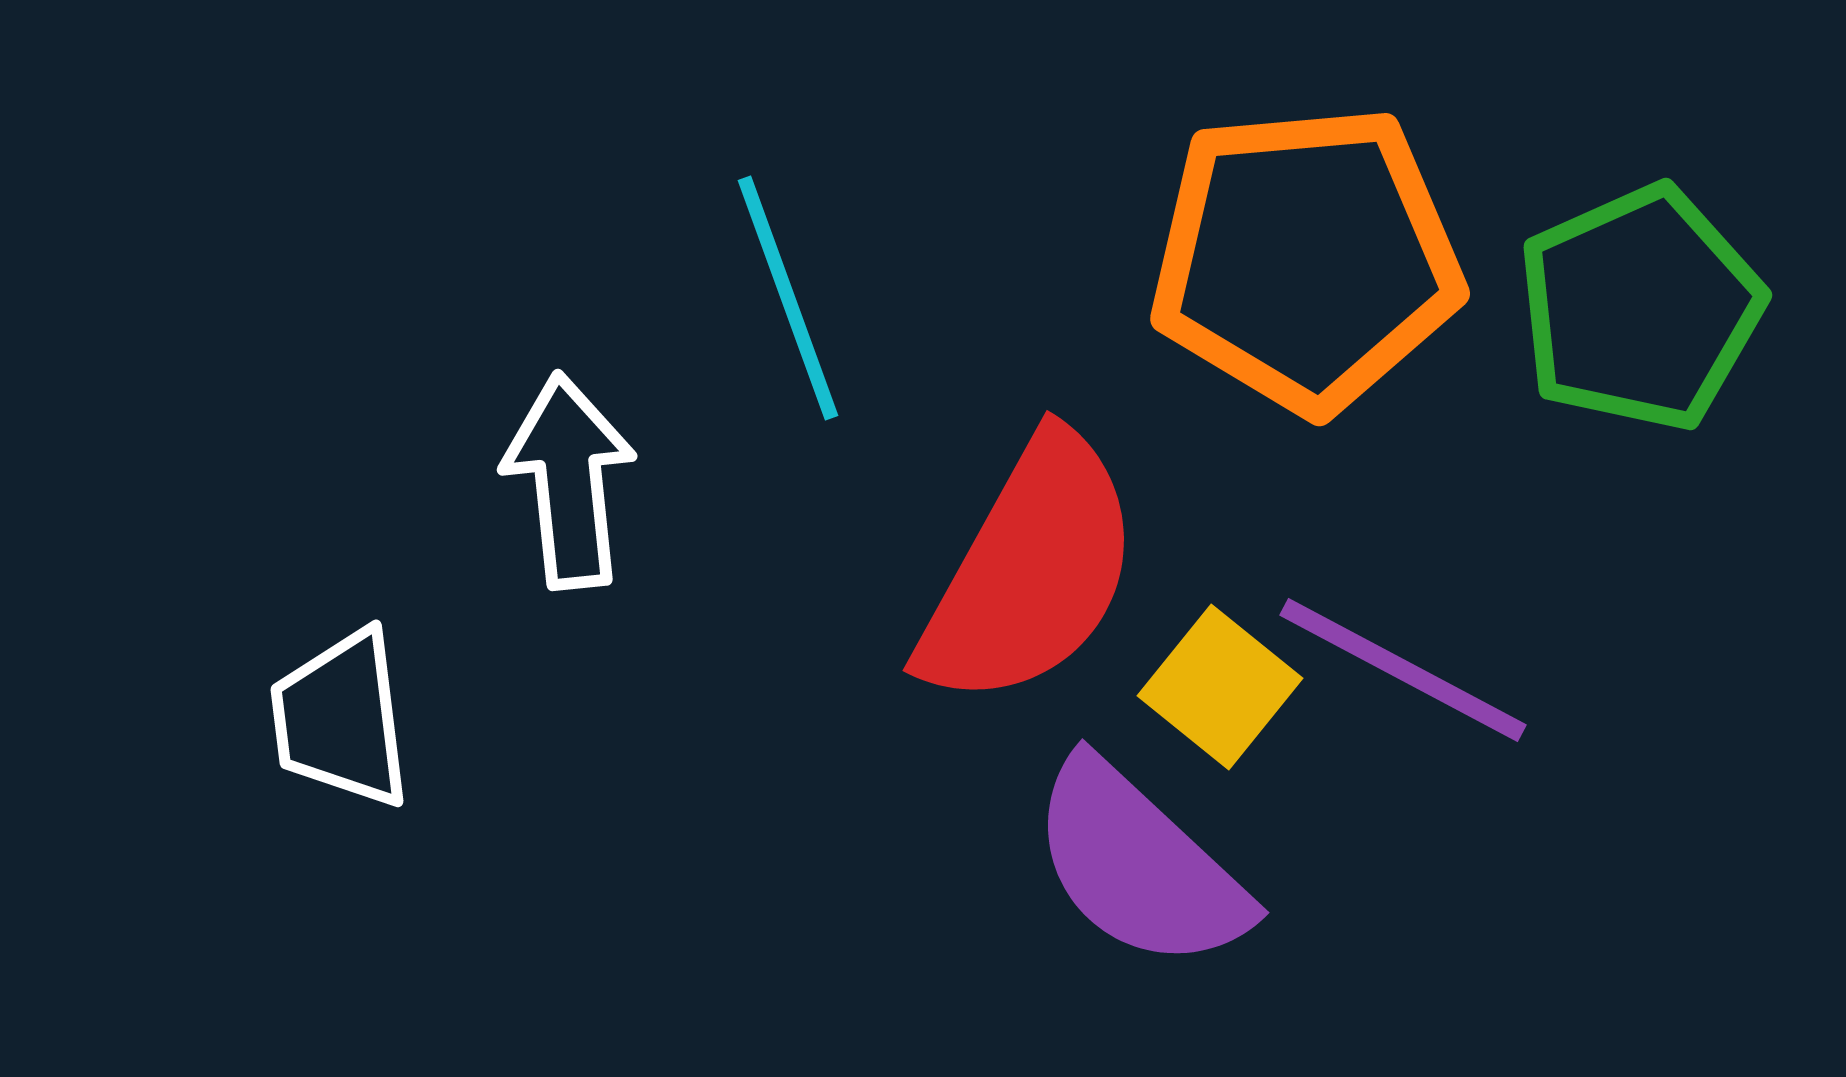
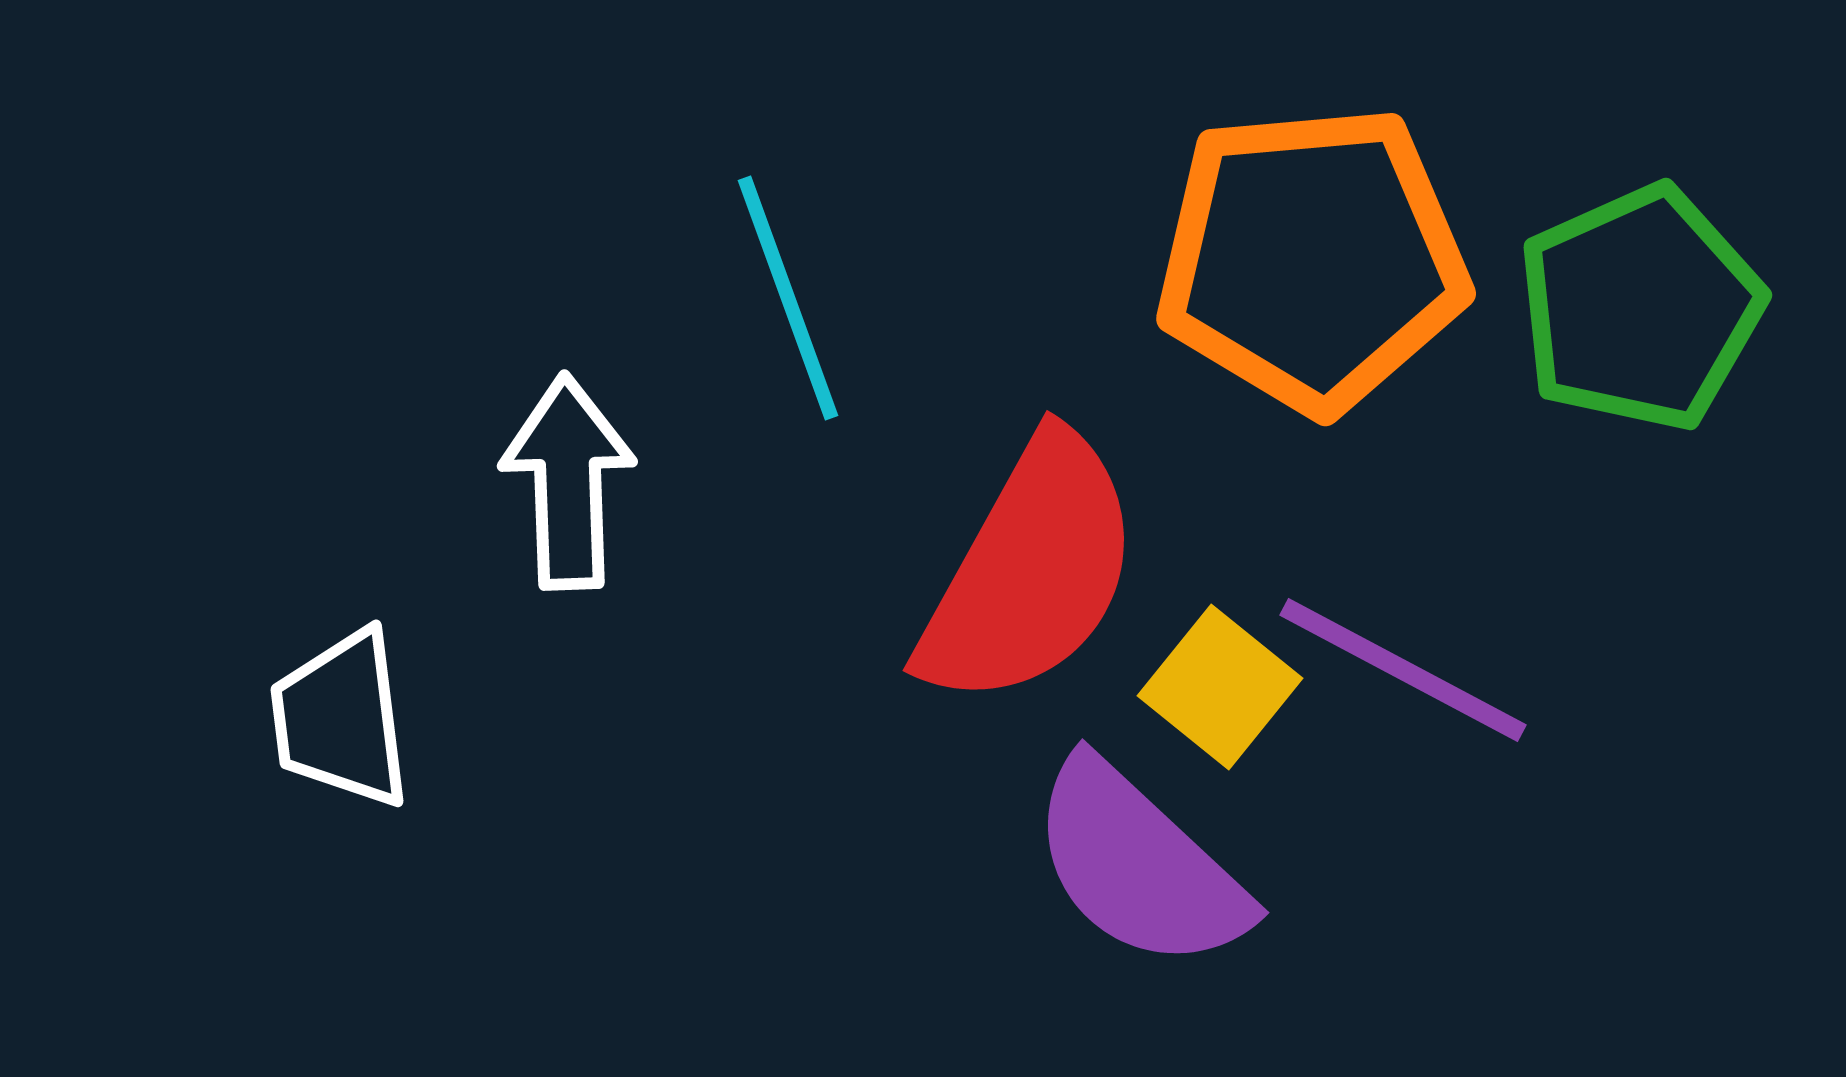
orange pentagon: moved 6 px right
white arrow: moved 1 px left, 1 px down; rotated 4 degrees clockwise
